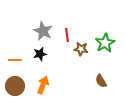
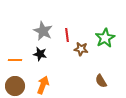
green star: moved 5 px up
black star: rotated 24 degrees clockwise
